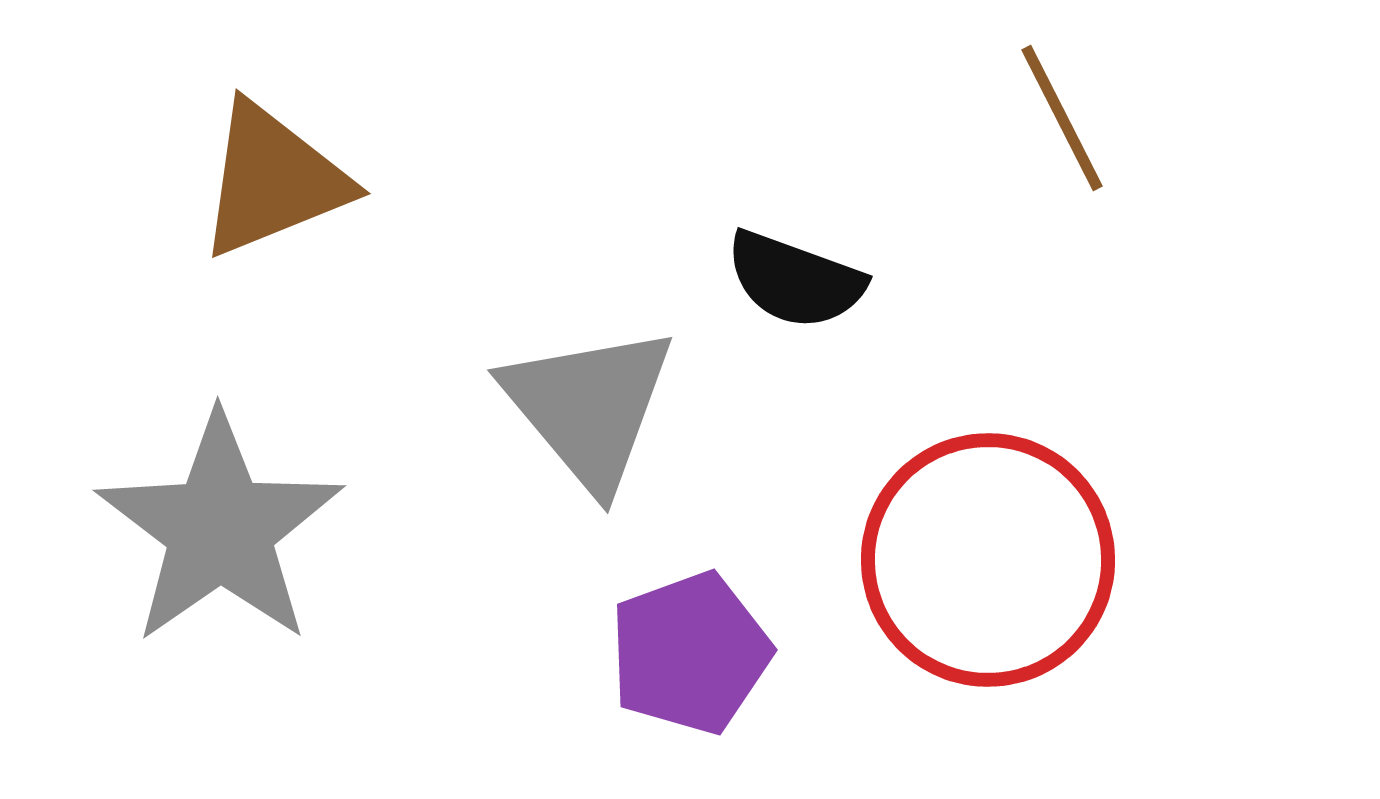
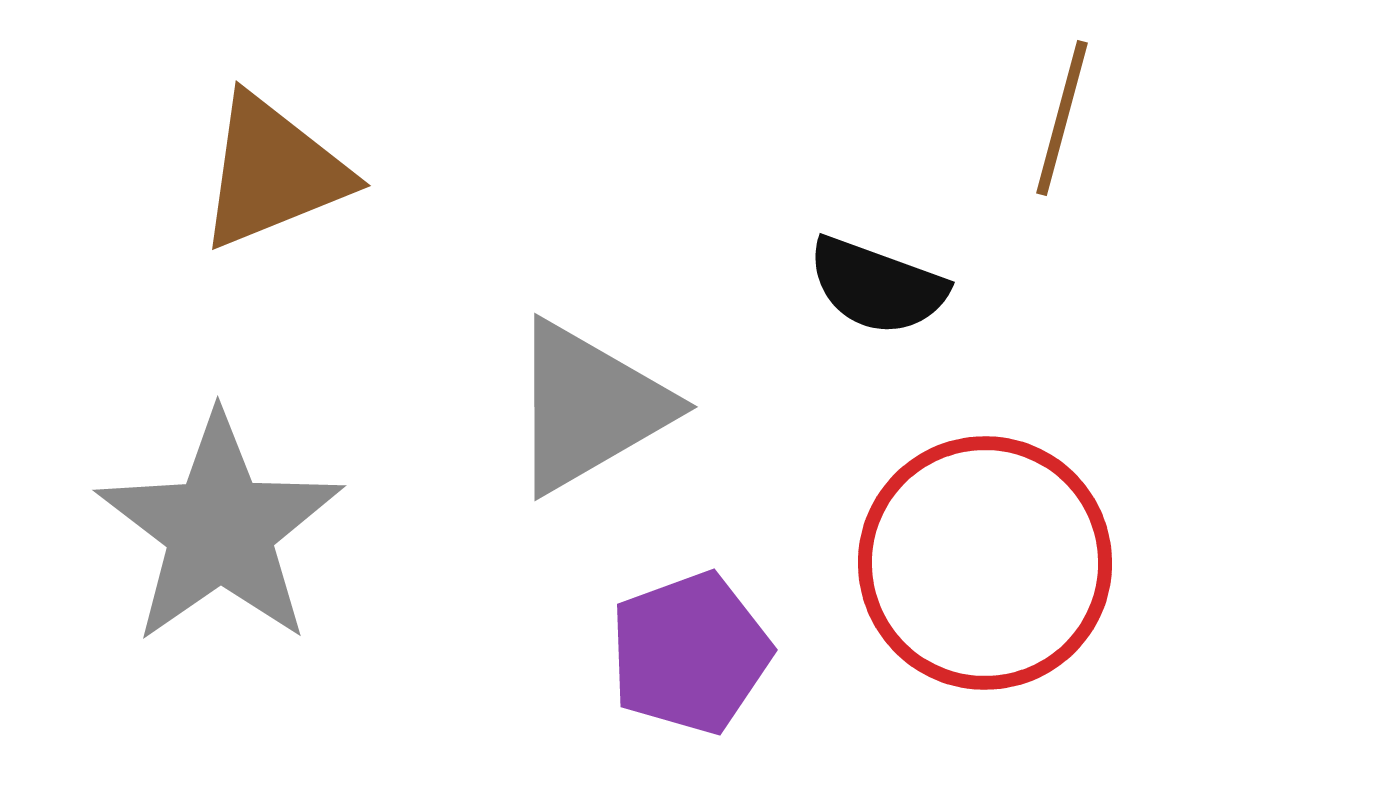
brown line: rotated 42 degrees clockwise
brown triangle: moved 8 px up
black semicircle: moved 82 px right, 6 px down
gray triangle: rotated 40 degrees clockwise
red circle: moved 3 px left, 3 px down
